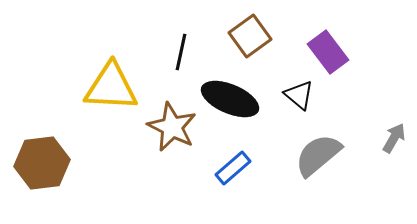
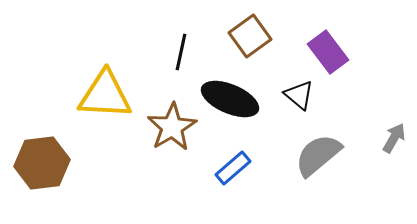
yellow triangle: moved 6 px left, 8 px down
brown star: rotated 15 degrees clockwise
